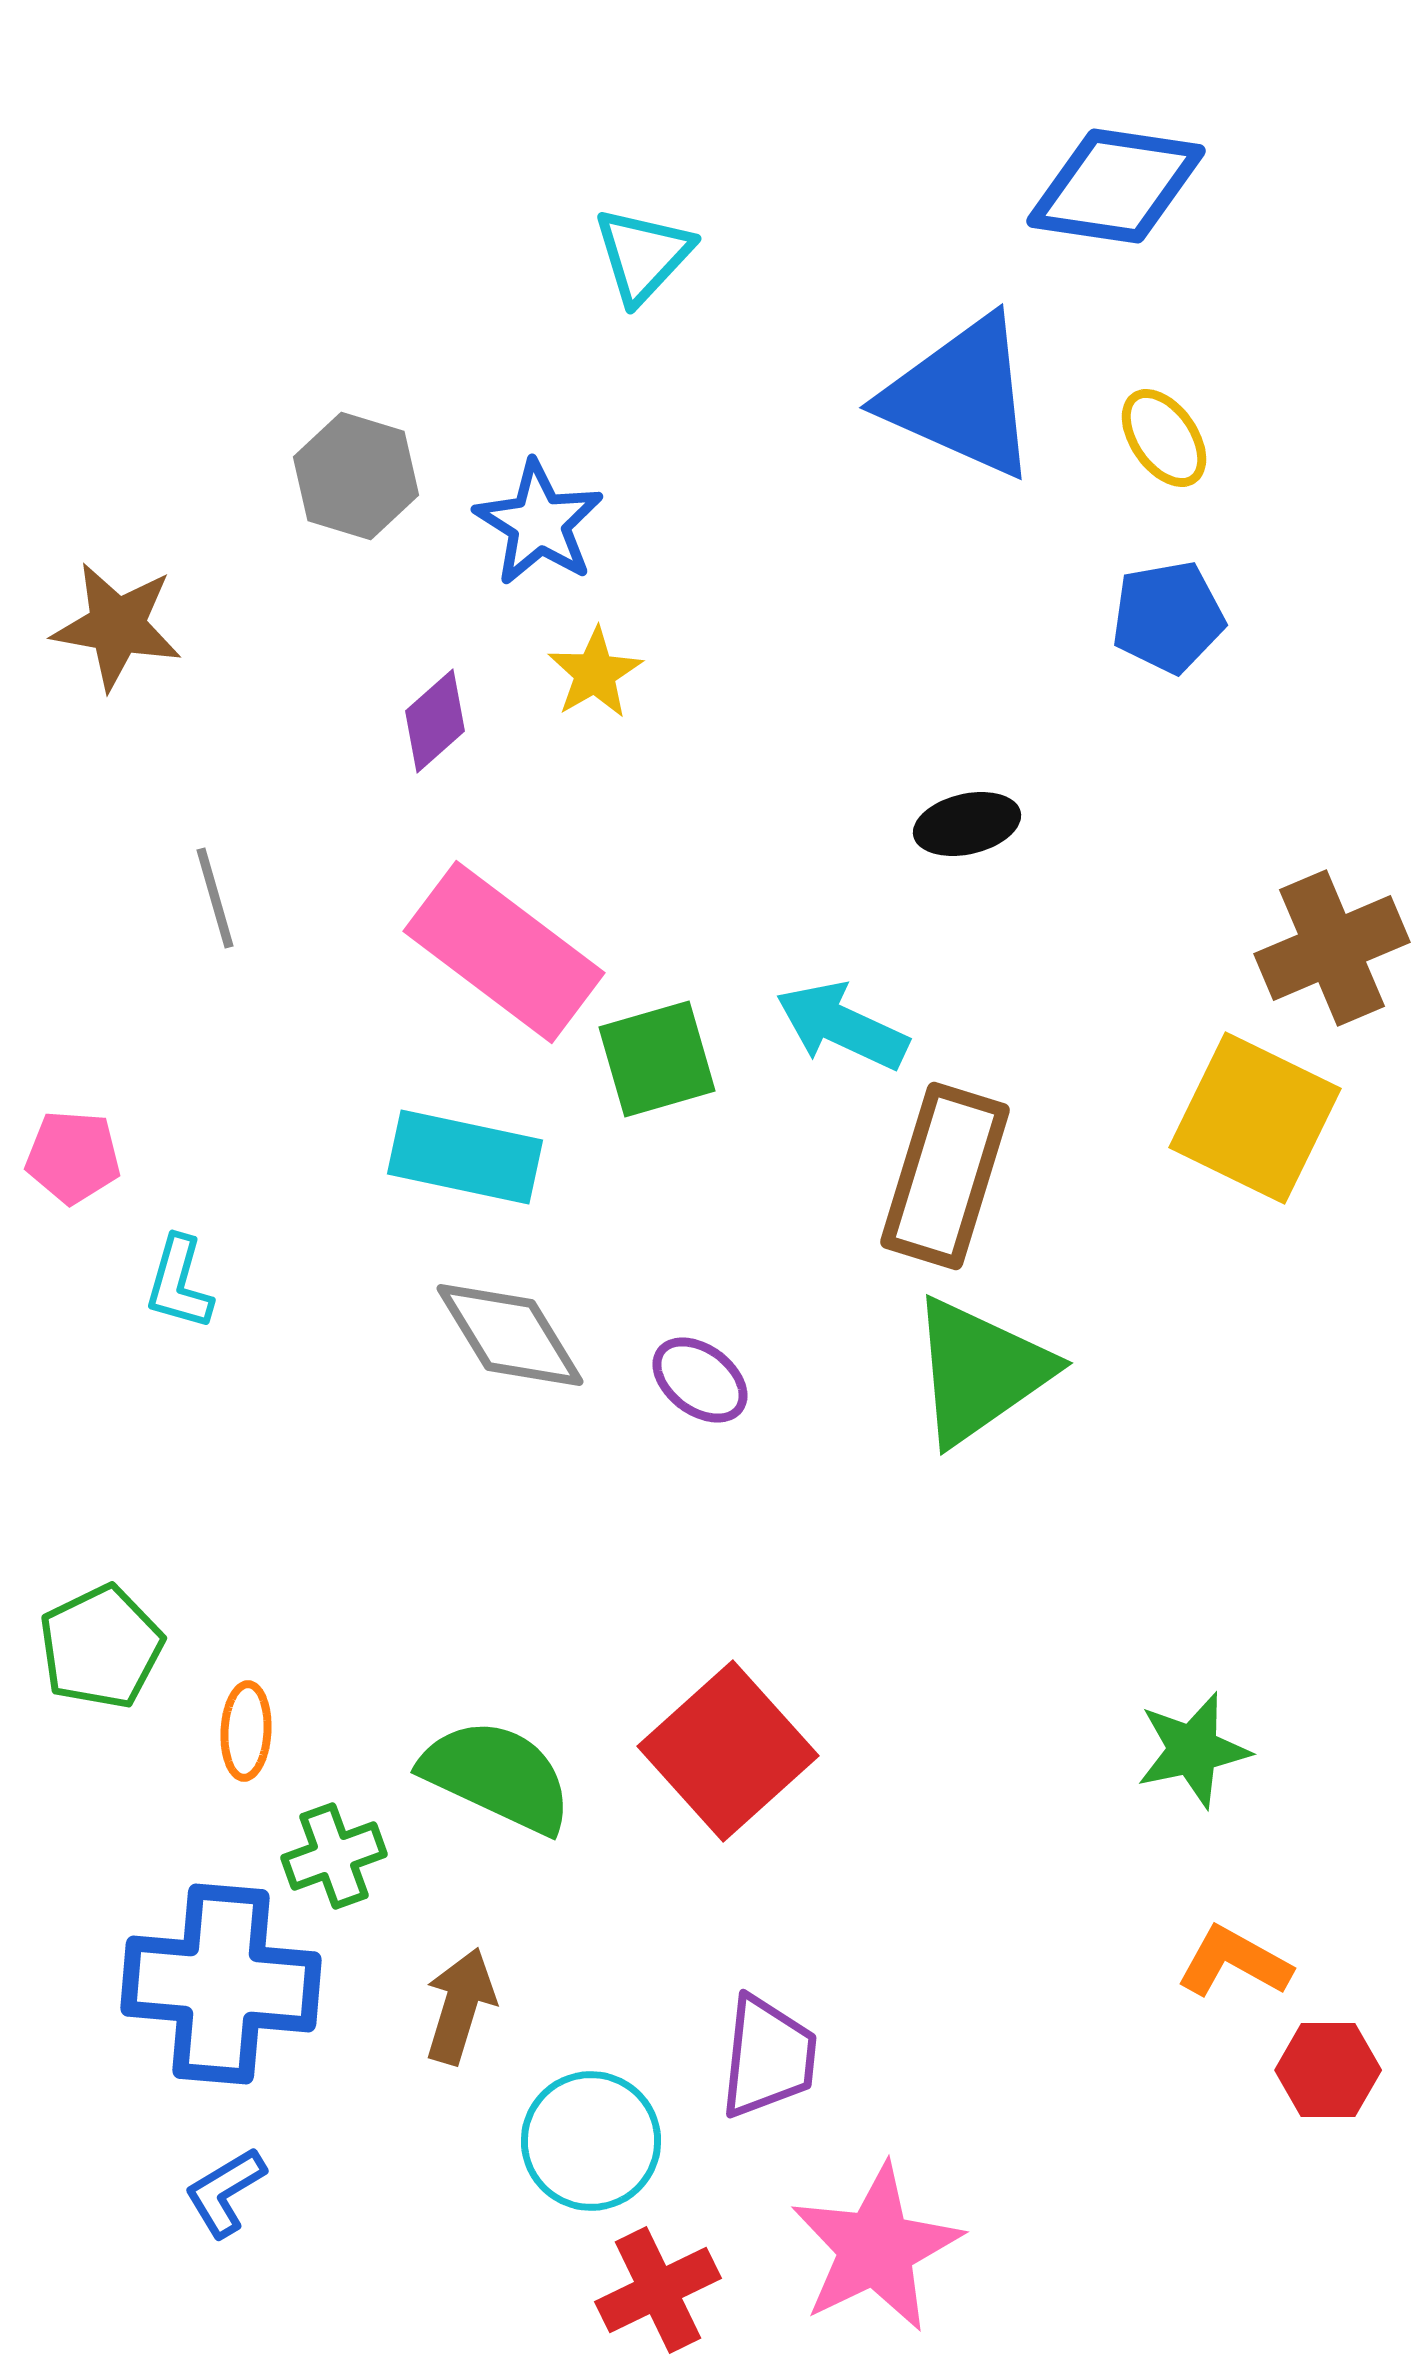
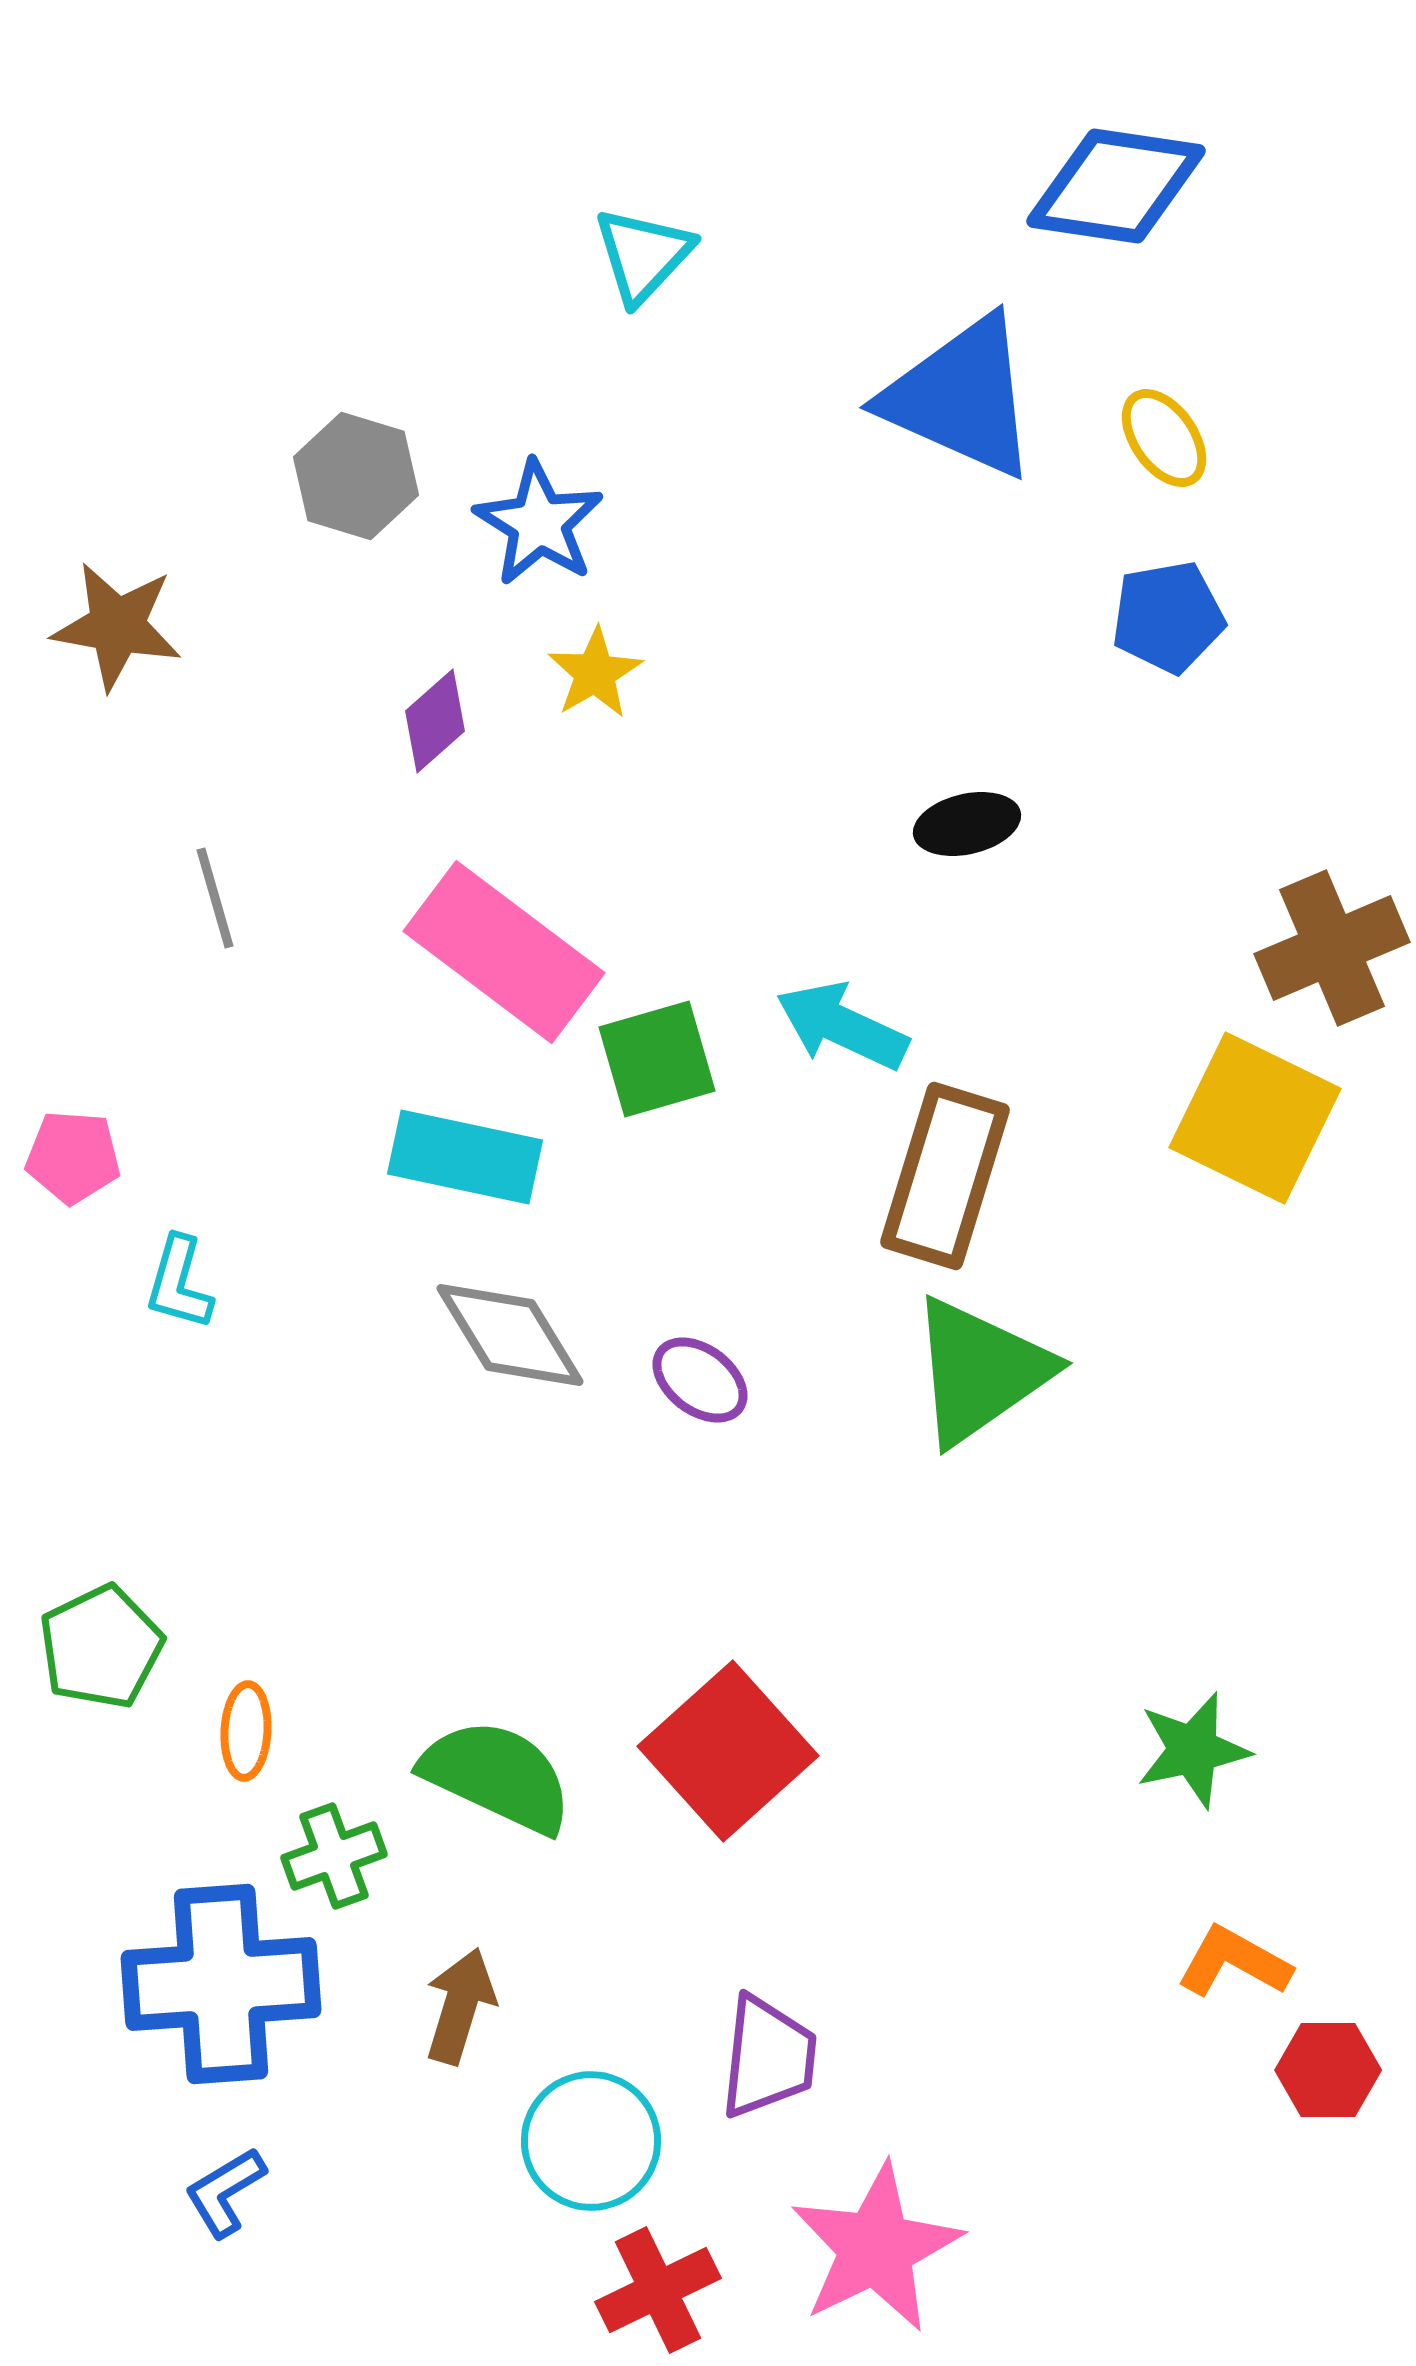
blue cross: rotated 9 degrees counterclockwise
